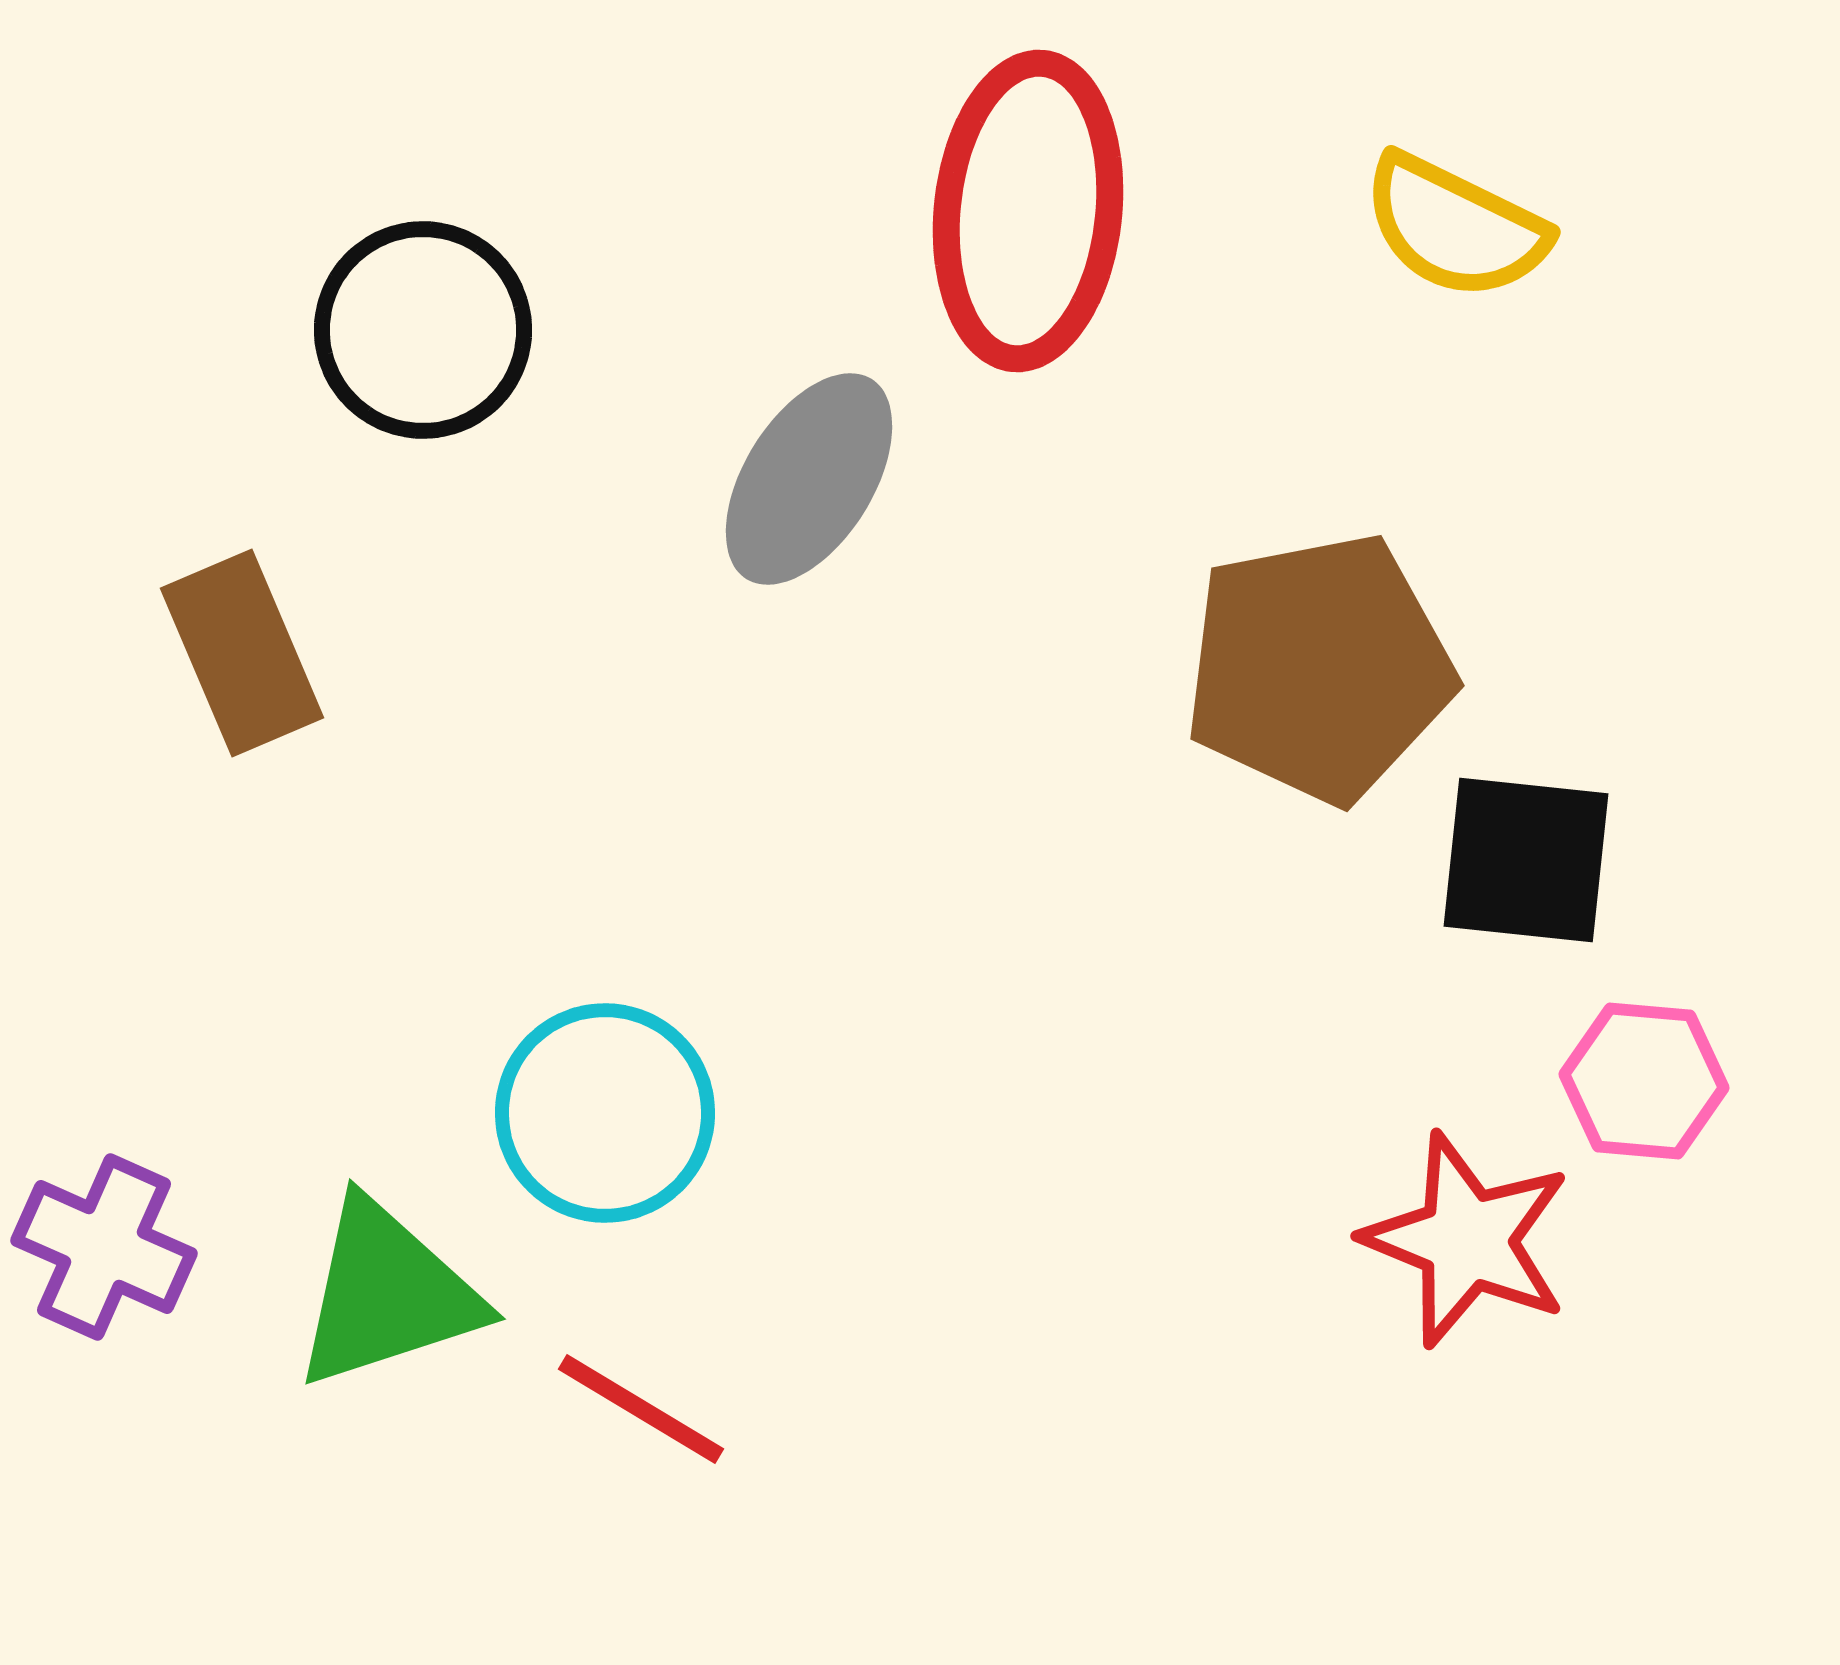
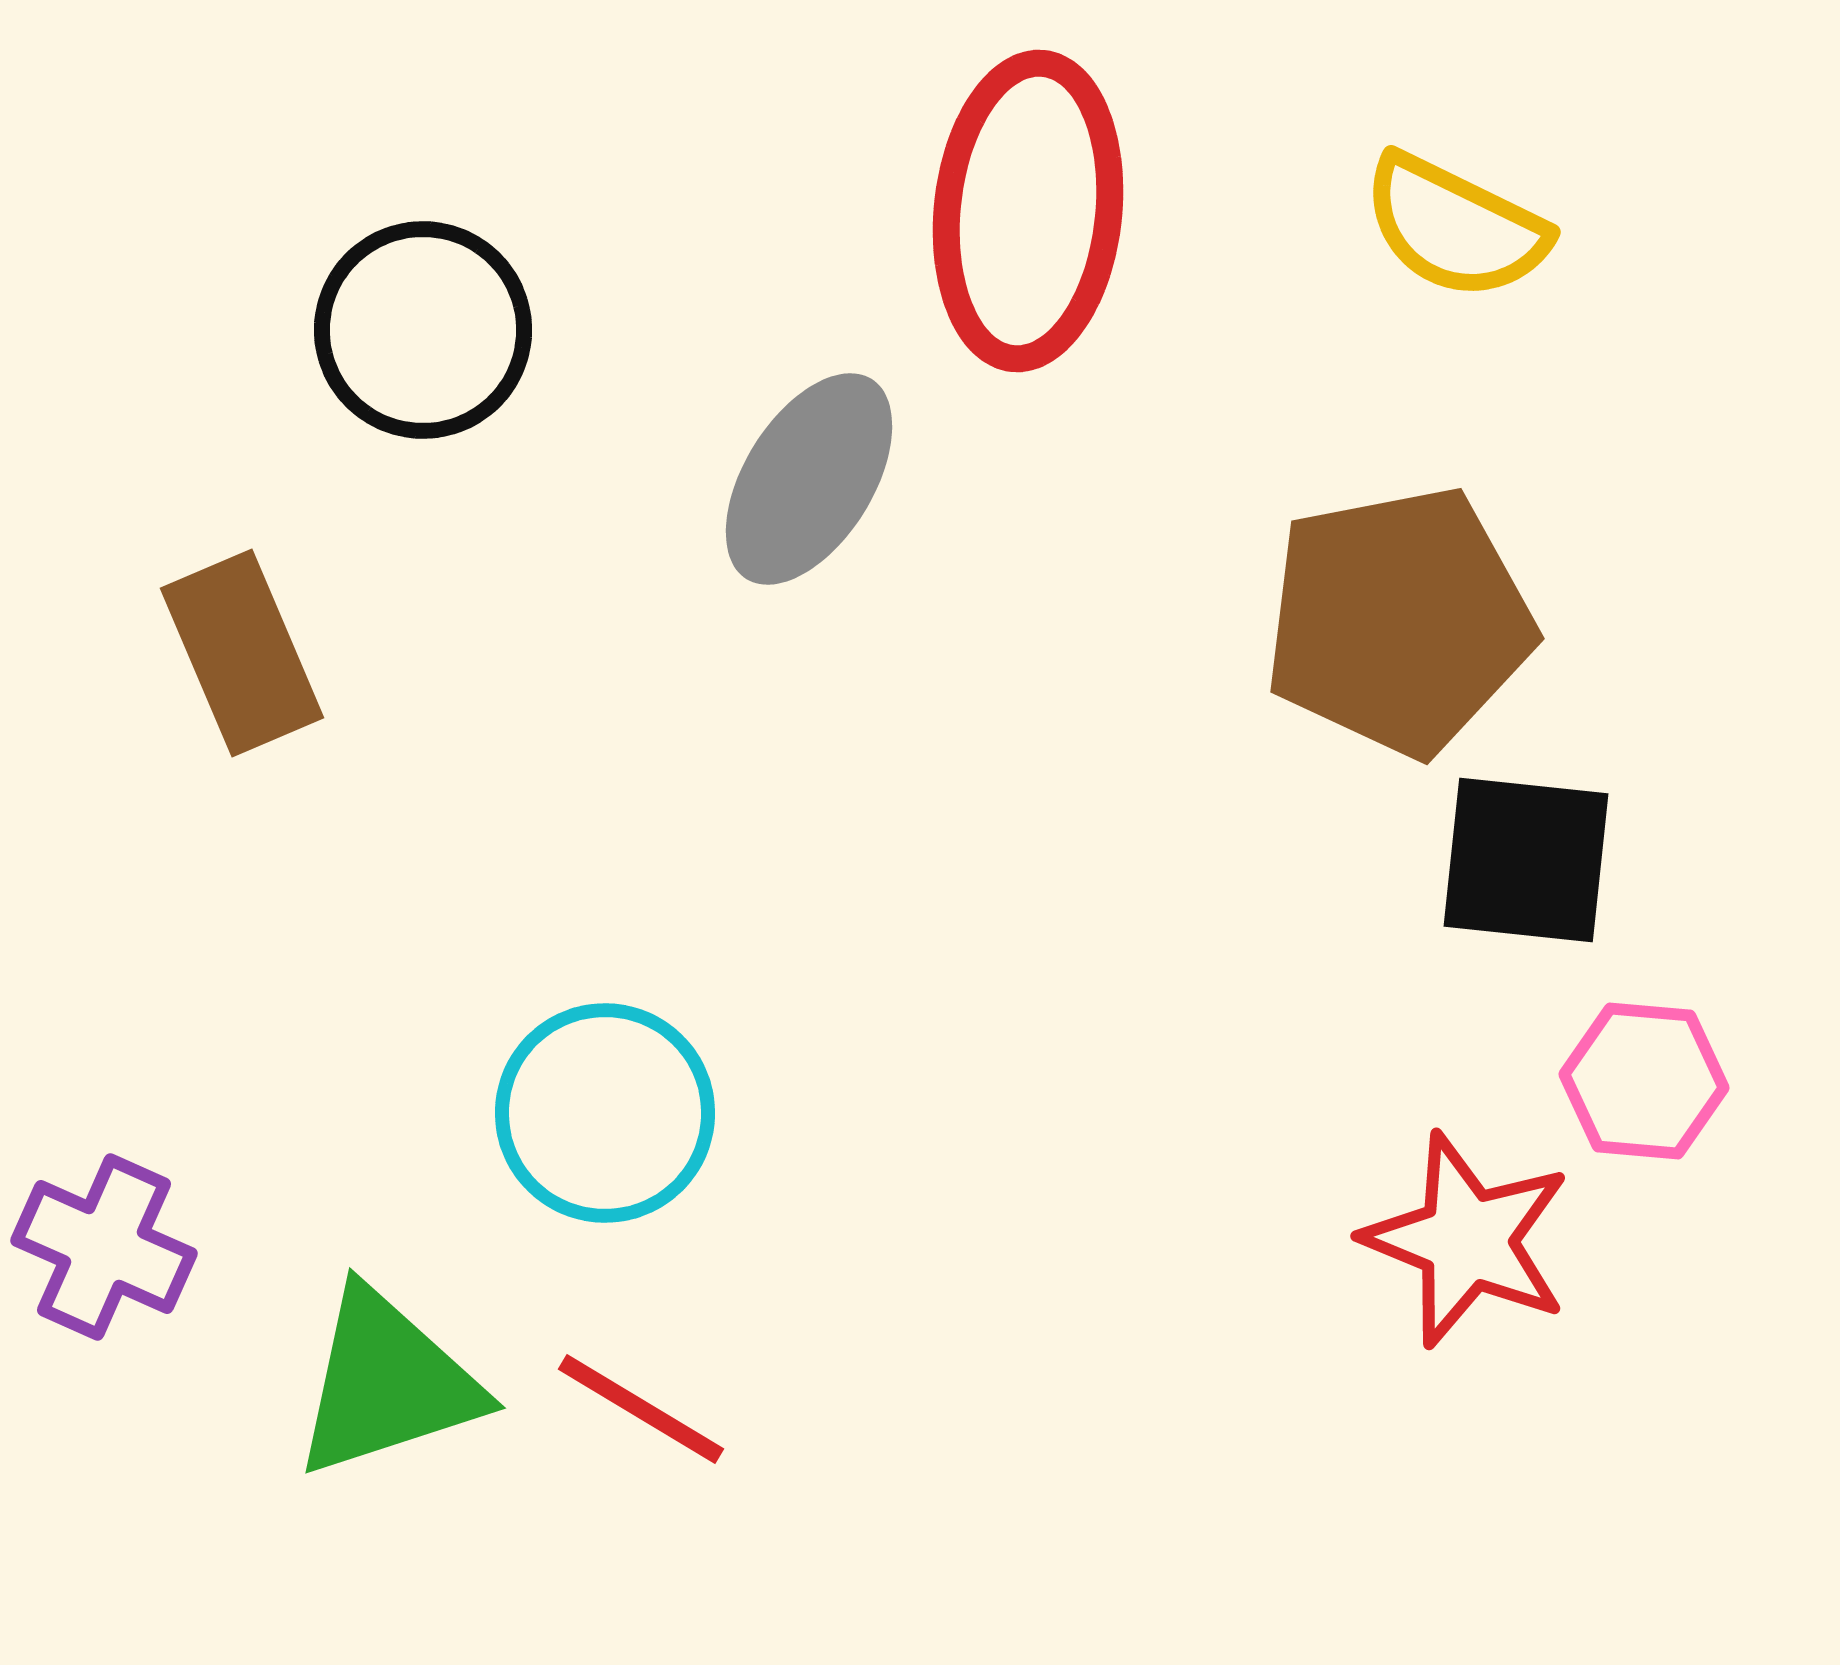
brown pentagon: moved 80 px right, 47 px up
green triangle: moved 89 px down
